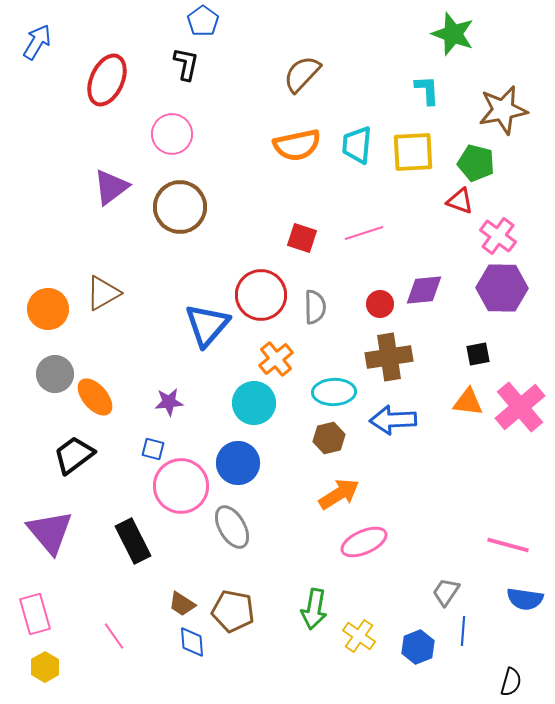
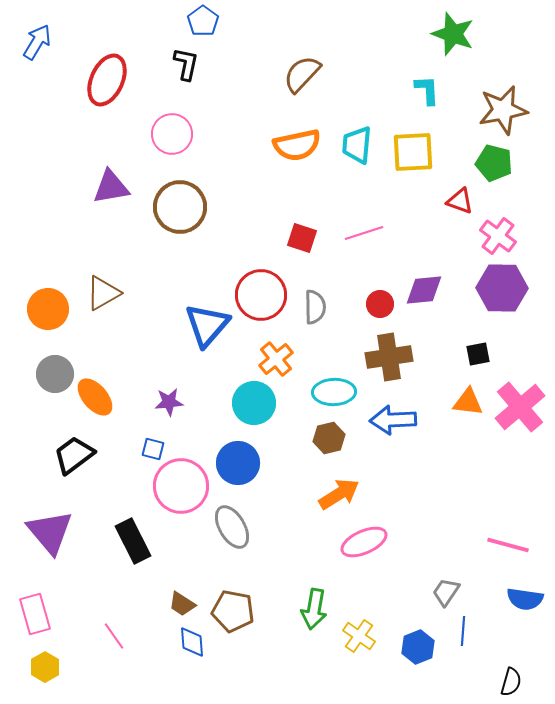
green pentagon at (476, 163): moved 18 px right
purple triangle at (111, 187): rotated 27 degrees clockwise
